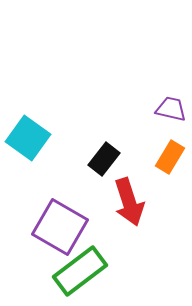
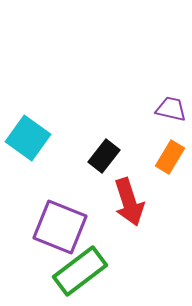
black rectangle: moved 3 px up
purple square: rotated 8 degrees counterclockwise
